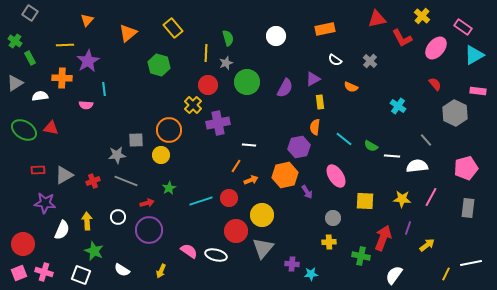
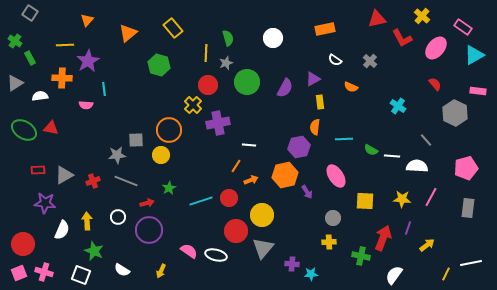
white circle at (276, 36): moved 3 px left, 2 px down
cyan line at (344, 139): rotated 42 degrees counterclockwise
green semicircle at (371, 146): moved 4 px down
white semicircle at (417, 166): rotated 10 degrees clockwise
